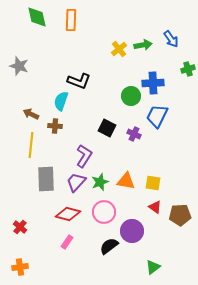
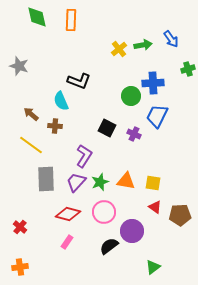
cyan semicircle: rotated 42 degrees counterclockwise
brown arrow: rotated 14 degrees clockwise
yellow line: rotated 60 degrees counterclockwise
